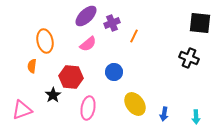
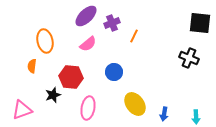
black star: rotated 14 degrees clockwise
